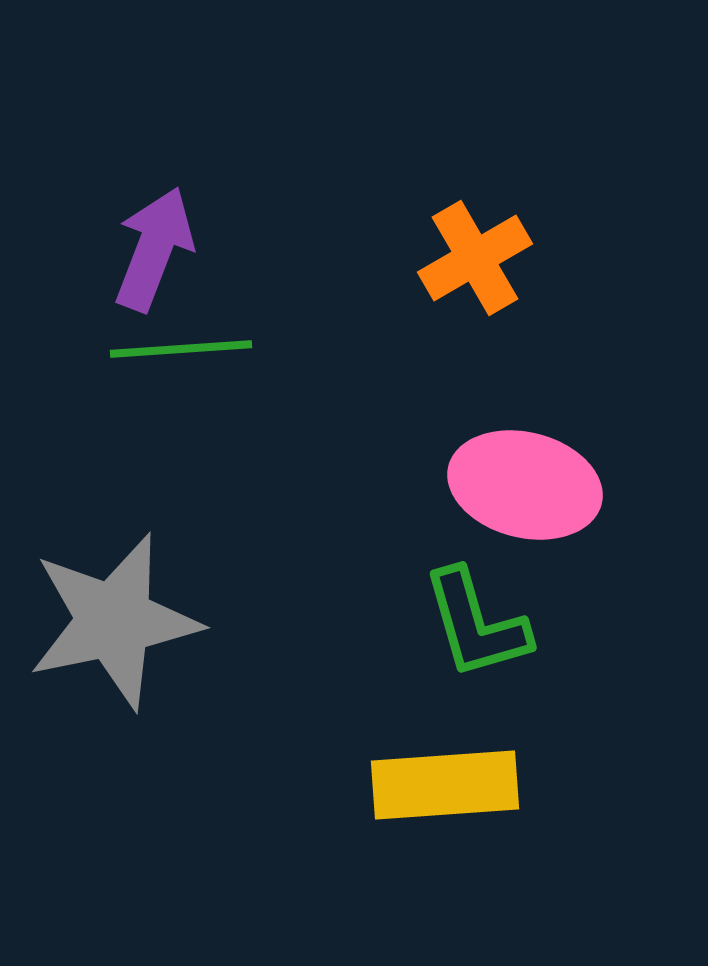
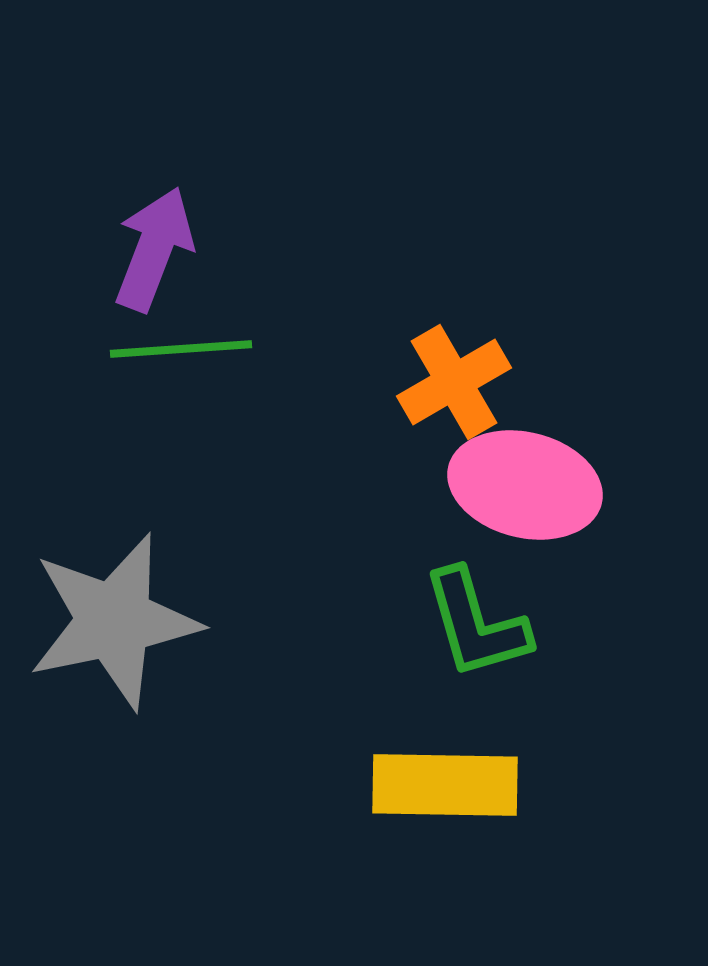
orange cross: moved 21 px left, 124 px down
yellow rectangle: rotated 5 degrees clockwise
